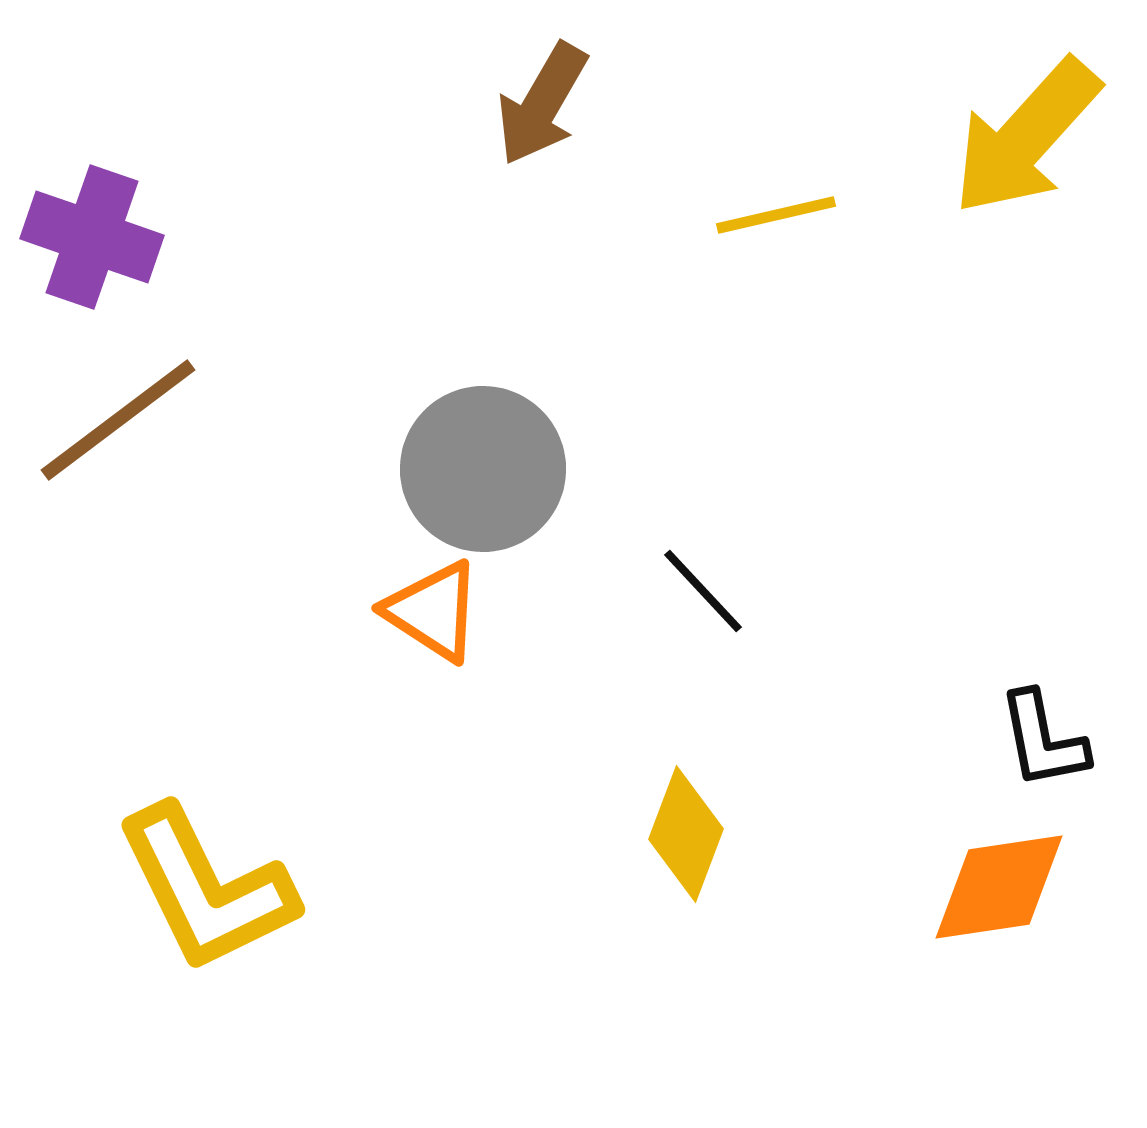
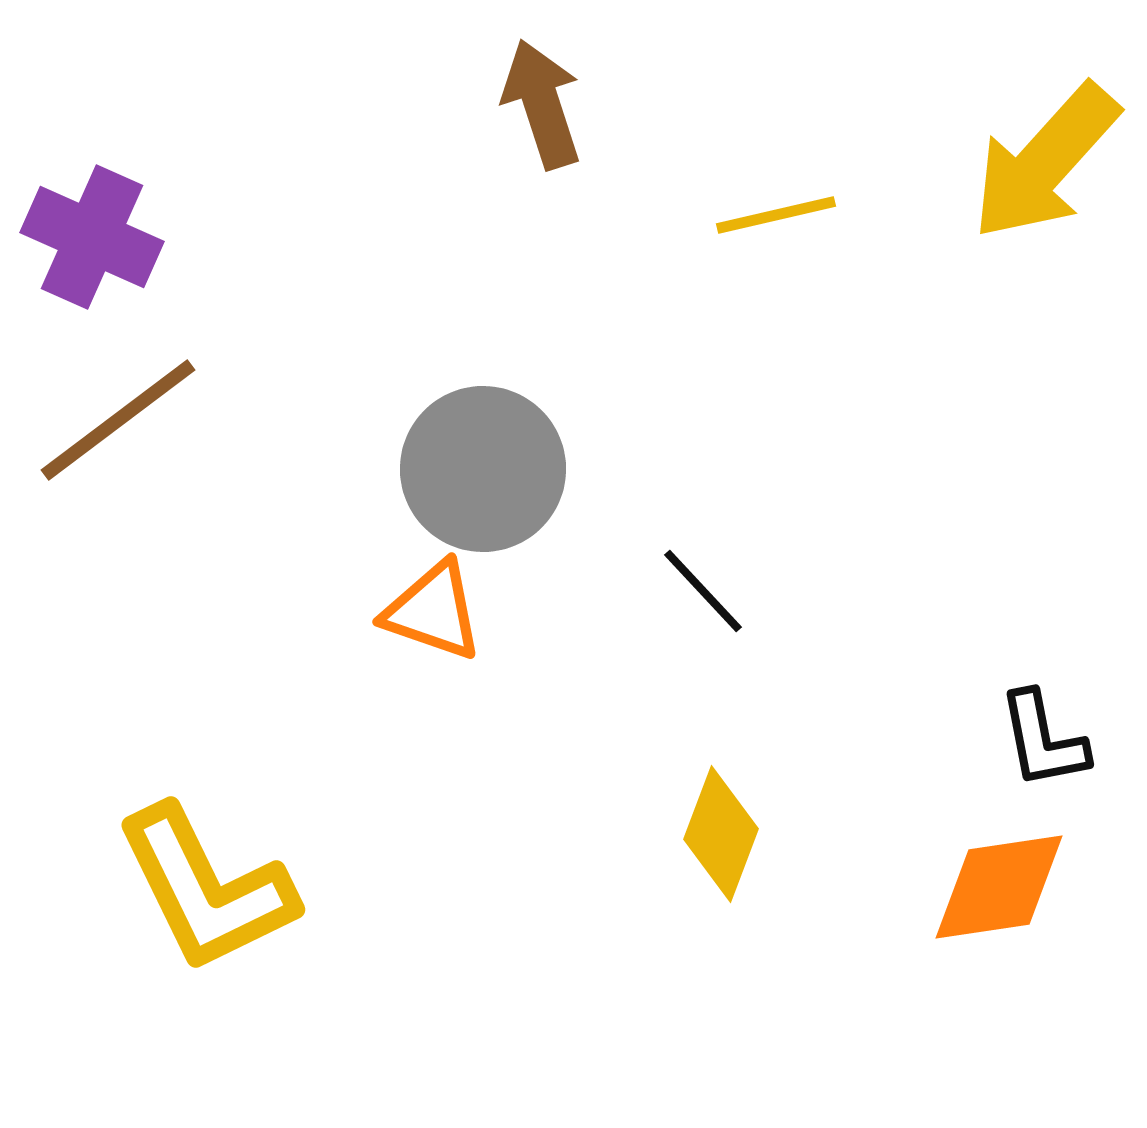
brown arrow: rotated 132 degrees clockwise
yellow arrow: moved 19 px right, 25 px down
purple cross: rotated 5 degrees clockwise
orange triangle: rotated 14 degrees counterclockwise
yellow diamond: moved 35 px right
